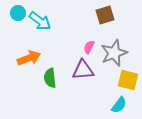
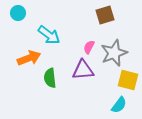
cyan arrow: moved 9 px right, 14 px down
